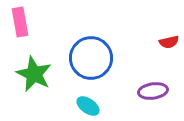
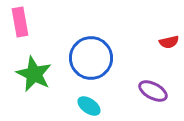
purple ellipse: rotated 36 degrees clockwise
cyan ellipse: moved 1 px right
